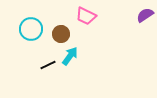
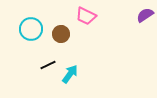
cyan arrow: moved 18 px down
